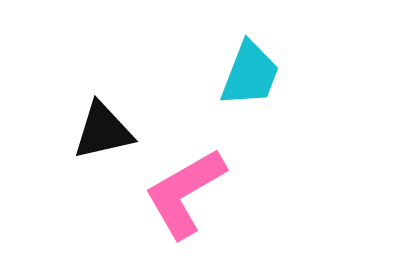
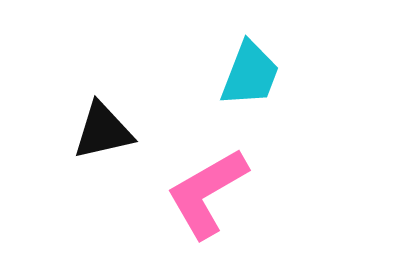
pink L-shape: moved 22 px right
